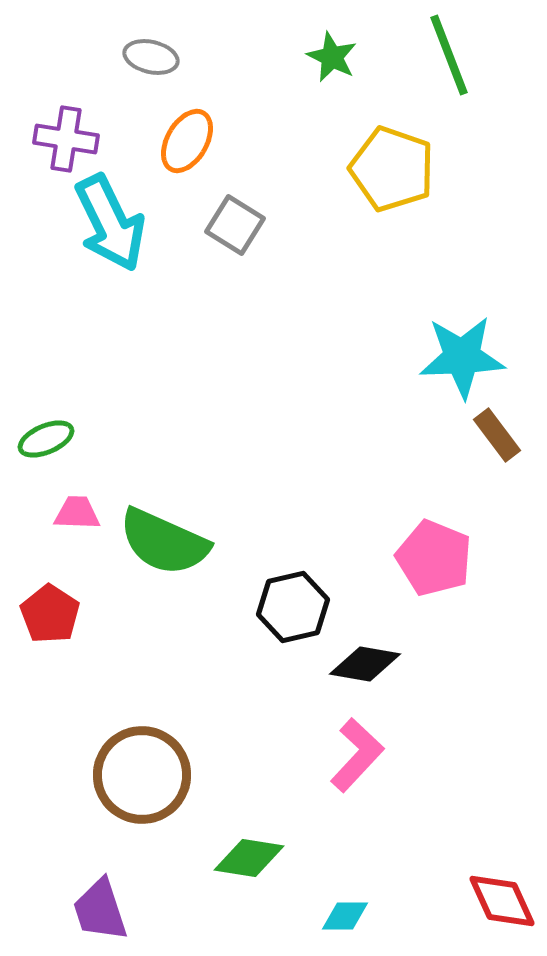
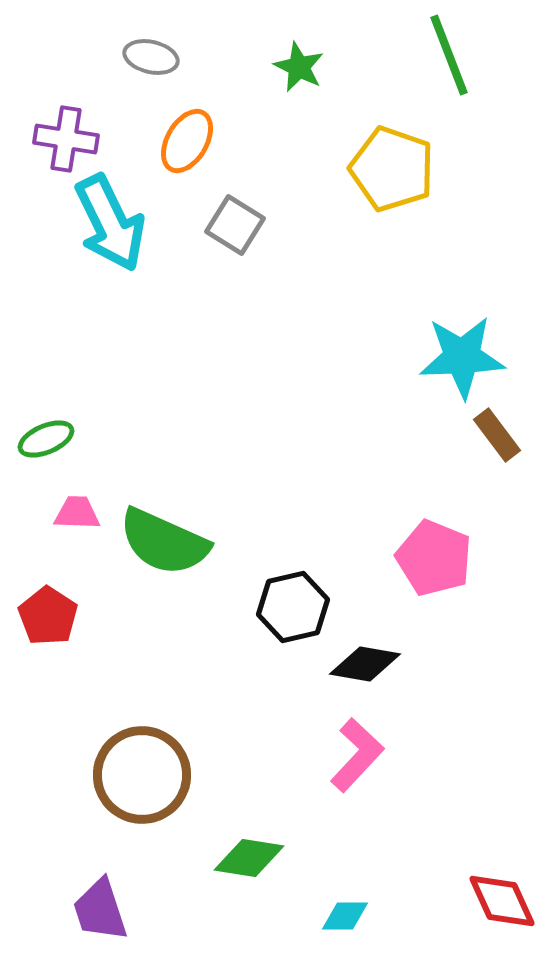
green star: moved 33 px left, 10 px down
red pentagon: moved 2 px left, 2 px down
